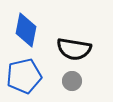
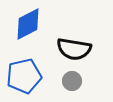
blue diamond: moved 2 px right, 6 px up; rotated 52 degrees clockwise
